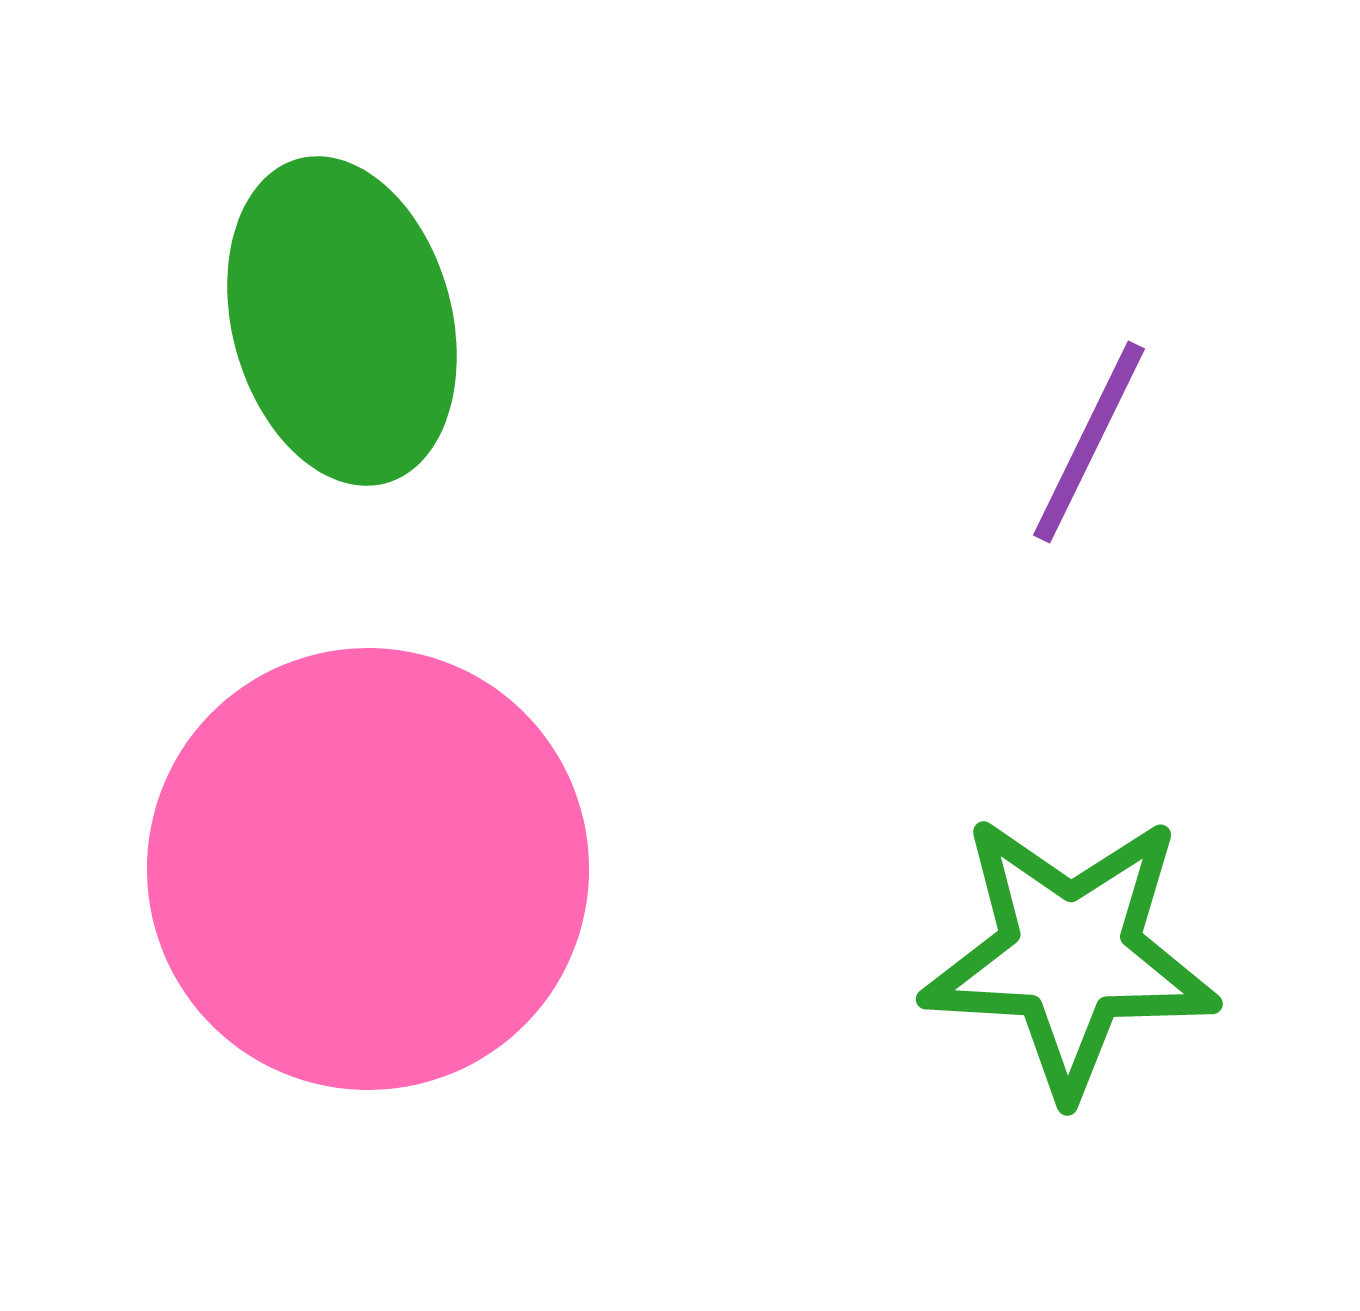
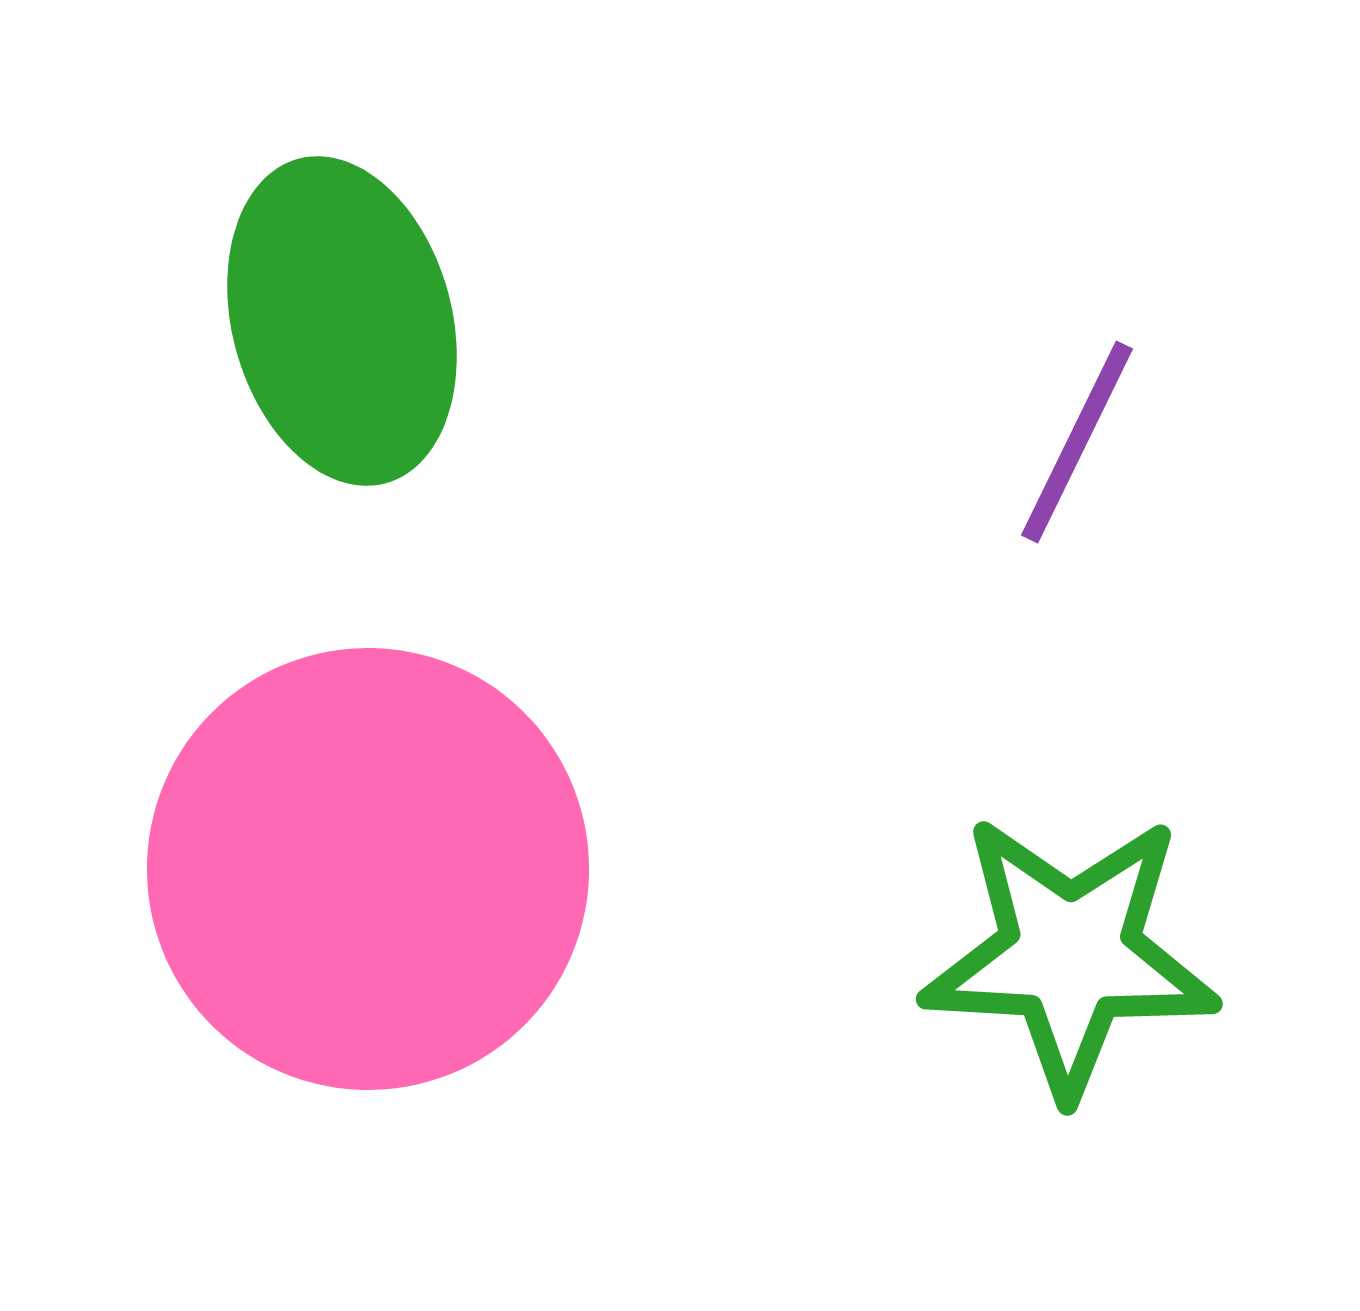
purple line: moved 12 px left
